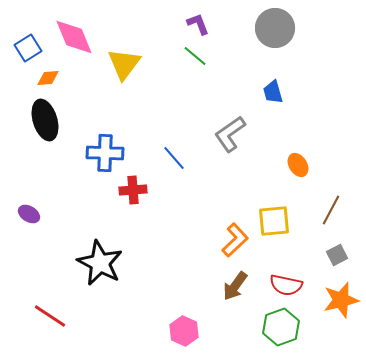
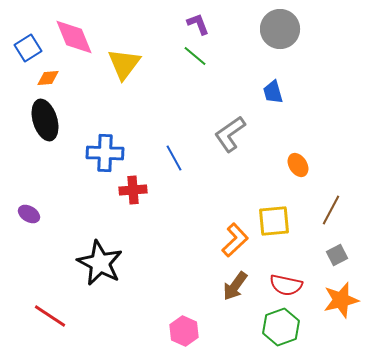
gray circle: moved 5 px right, 1 px down
blue line: rotated 12 degrees clockwise
